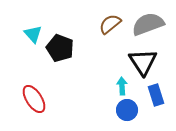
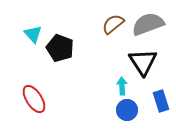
brown semicircle: moved 3 px right
blue rectangle: moved 5 px right, 6 px down
